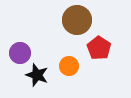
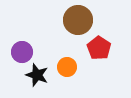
brown circle: moved 1 px right
purple circle: moved 2 px right, 1 px up
orange circle: moved 2 px left, 1 px down
